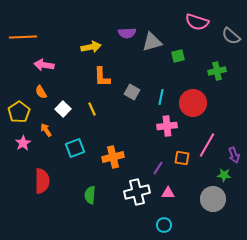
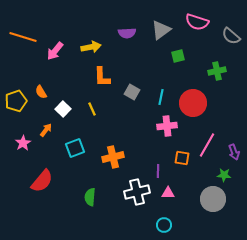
orange line: rotated 20 degrees clockwise
gray triangle: moved 9 px right, 12 px up; rotated 20 degrees counterclockwise
pink arrow: moved 11 px right, 14 px up; rotated 60 degrees counterclockwise
yellow pentagon: moved 3 px left, 11 px up; rotated 15 degrees clockwise
orange arrow: rotated 72 degrees clockwise
purple arrow: moved 3 px up
purple line: moved 3 px down; rotated 32 degrees counterclockwise
red semicircle: rotated 40 degrees clockwise
green semicircle: moved 2 px down
